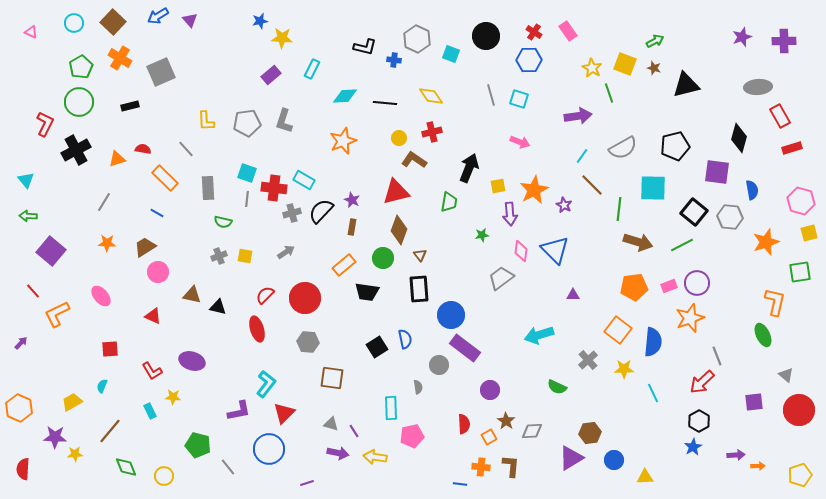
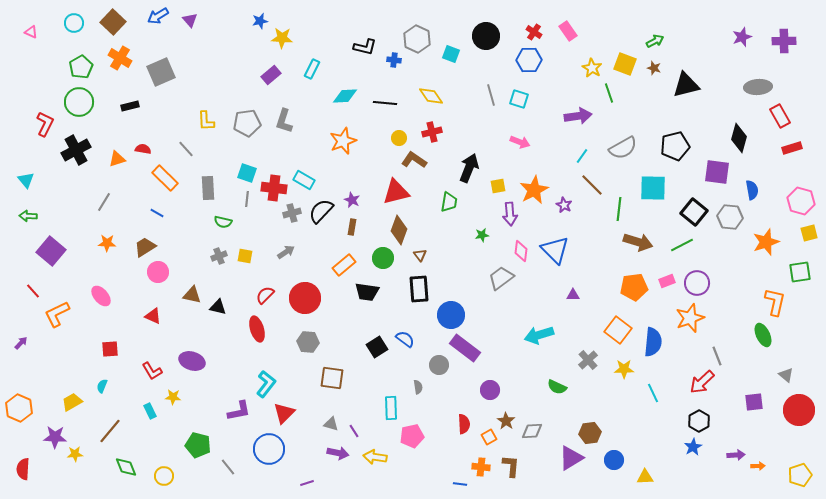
pink rectangle at (669, 286): moved 2 px left, 5 px up
blue semicircle at (405, 339): rotated 42 degrees counterclockwise
